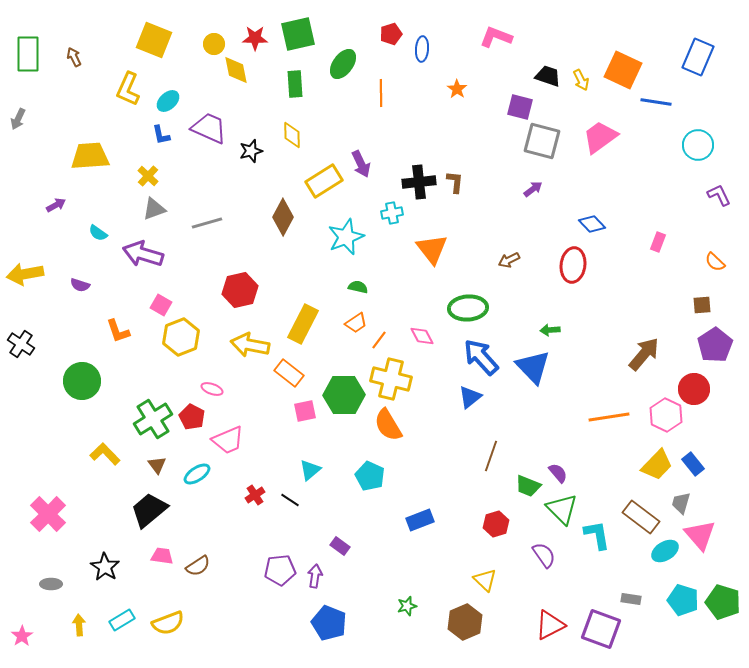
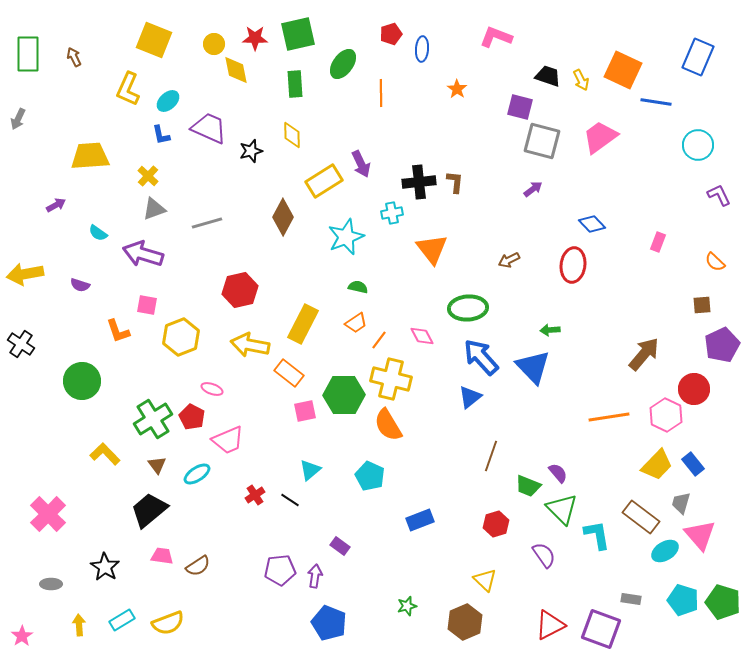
pink square at (161, 305): moved 14 px left; rotated 20 degrees counterclockwise
purple pentagon at (715, 345): moved 7 px right; rotated 8 degrees clockwise
